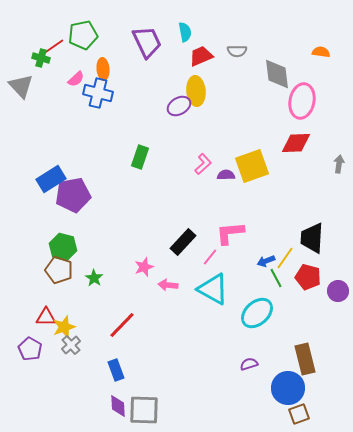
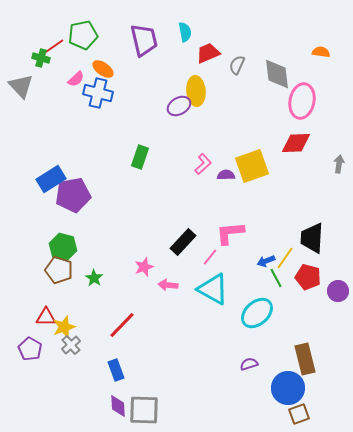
purple trapezoid at (147, 42): moved 3 px left, 2 px up; rotated 12 degrees clockwise
gray semicircle at (237, 51): moved 14 px down; rotated 114 degrees clockwise
red trapezoid at (201, 56): moved 7 px right, 3 px up
orange ellipse at (103, 69): rotated 50 degrees counterclockwise
